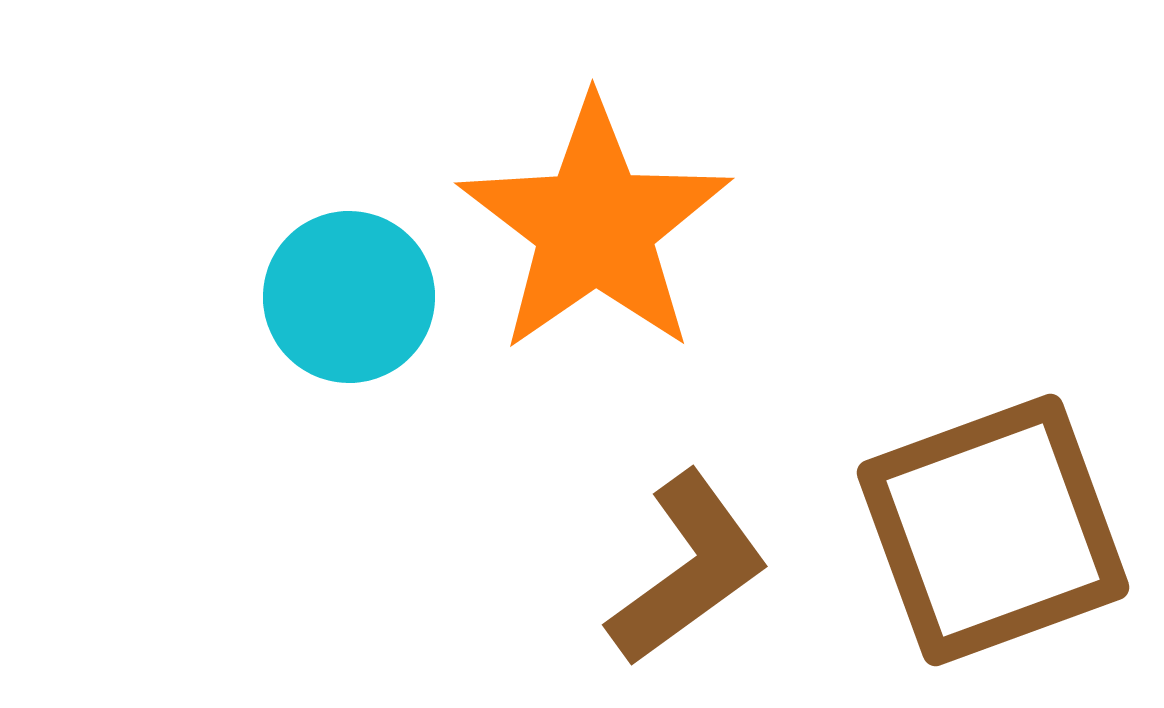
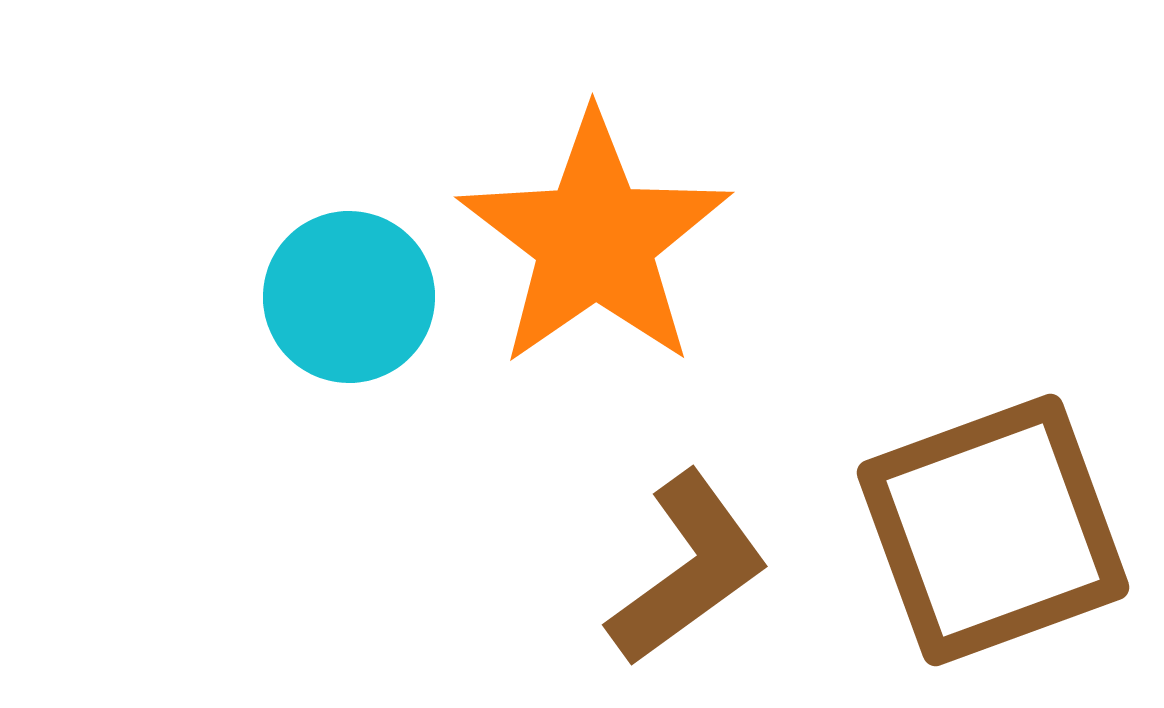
orange star: moved 14 px down
